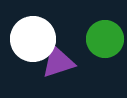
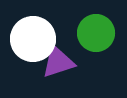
green circle: moved 9 px left, 6 px up
